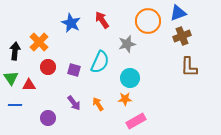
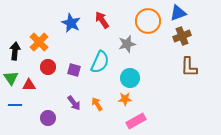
orange arrow: moved 1 px left
